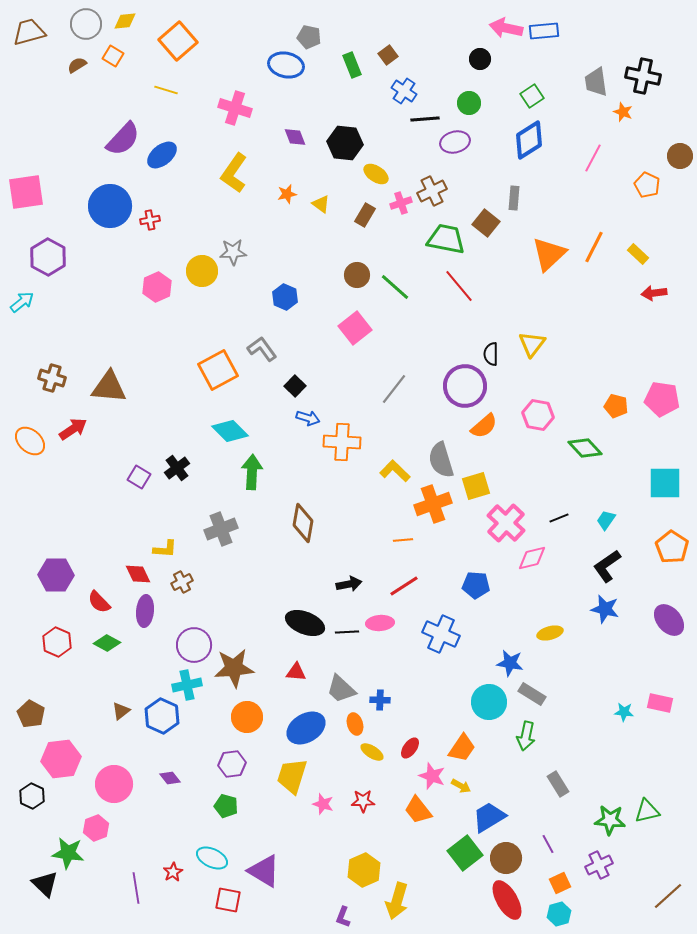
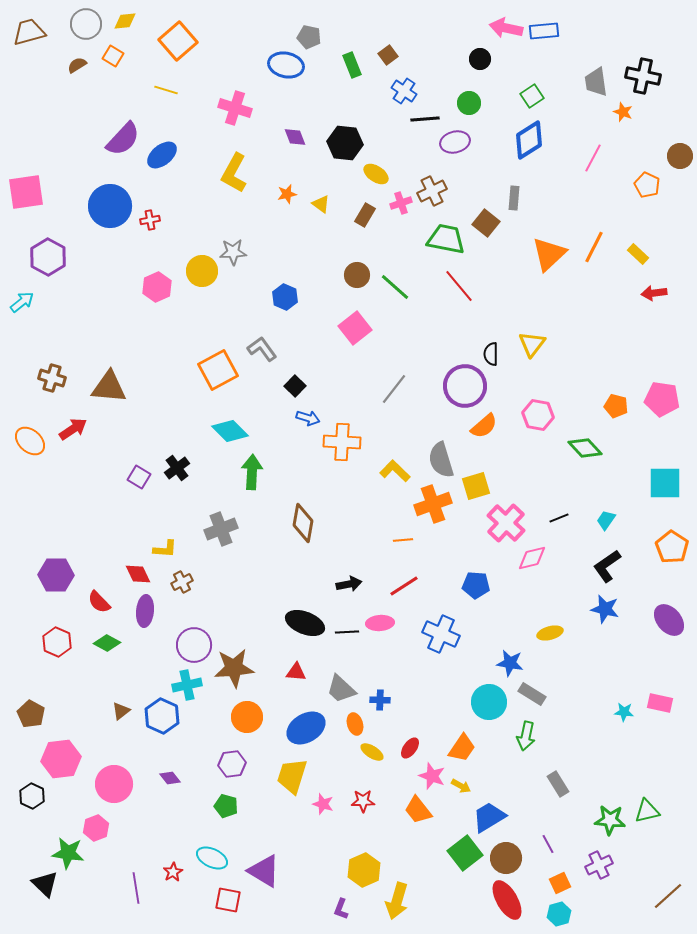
yellow L-shape at (234, 173): rotated 6 degrees counterclockwise
purple L-shape at (343, 917): moved 2 px left, 8 px up
